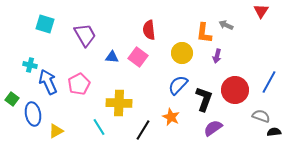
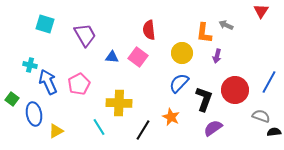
blue semicircle: moved 1 px right, 2 px up
blue ellipse: moved 1 px right
